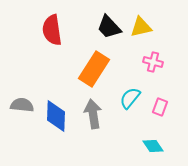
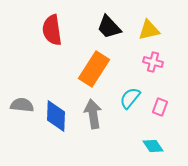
yellow triangle: moved 8 px right, 3 px down
